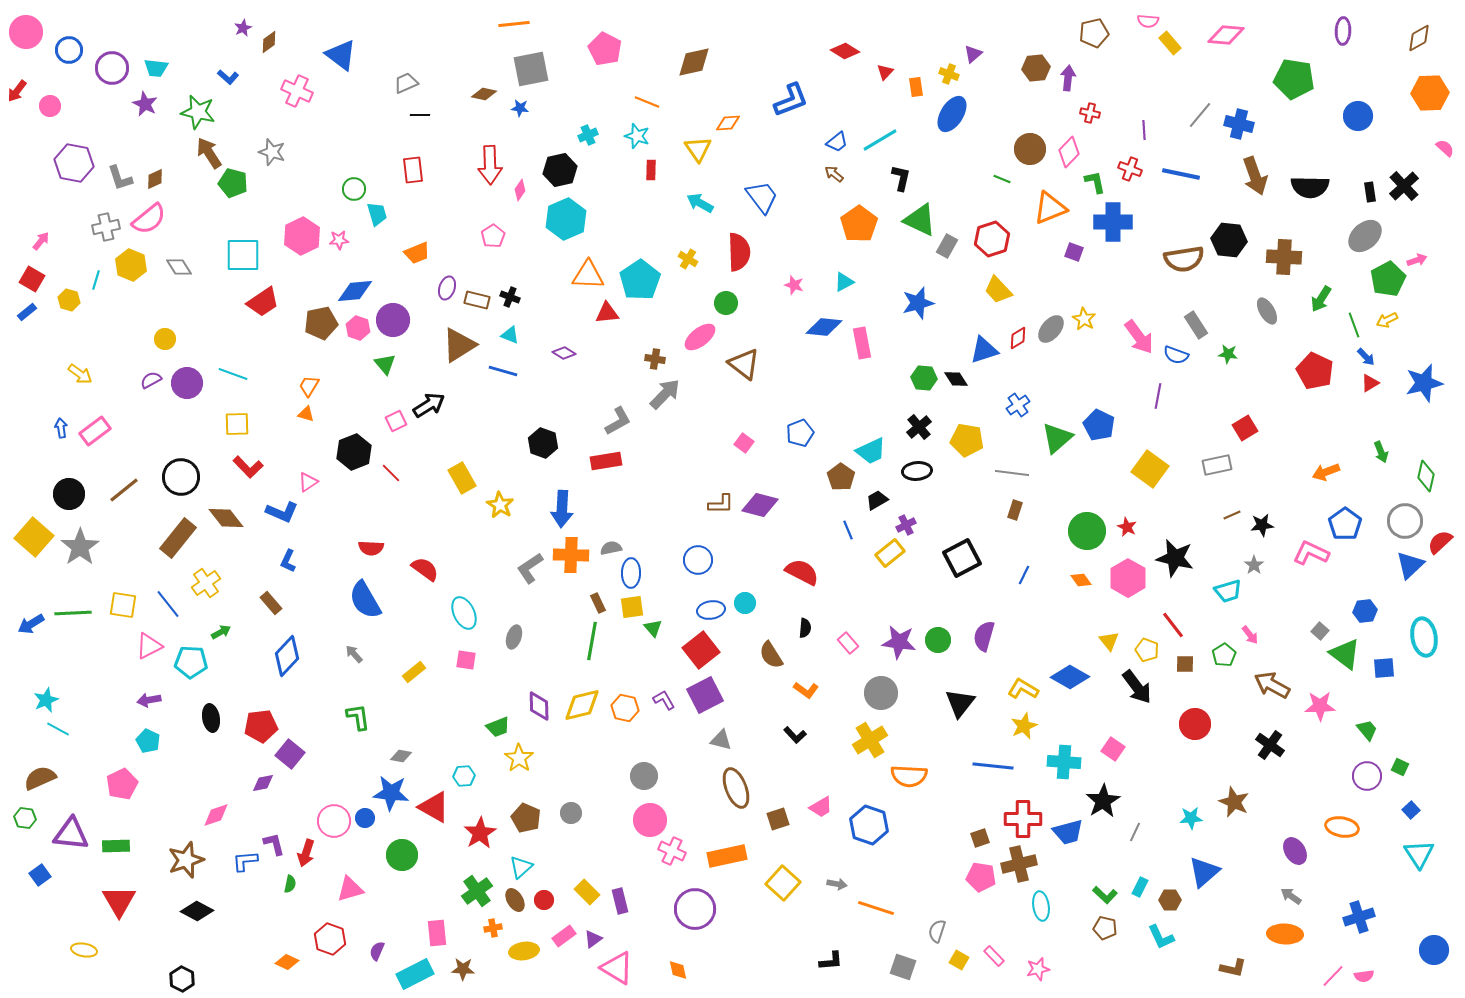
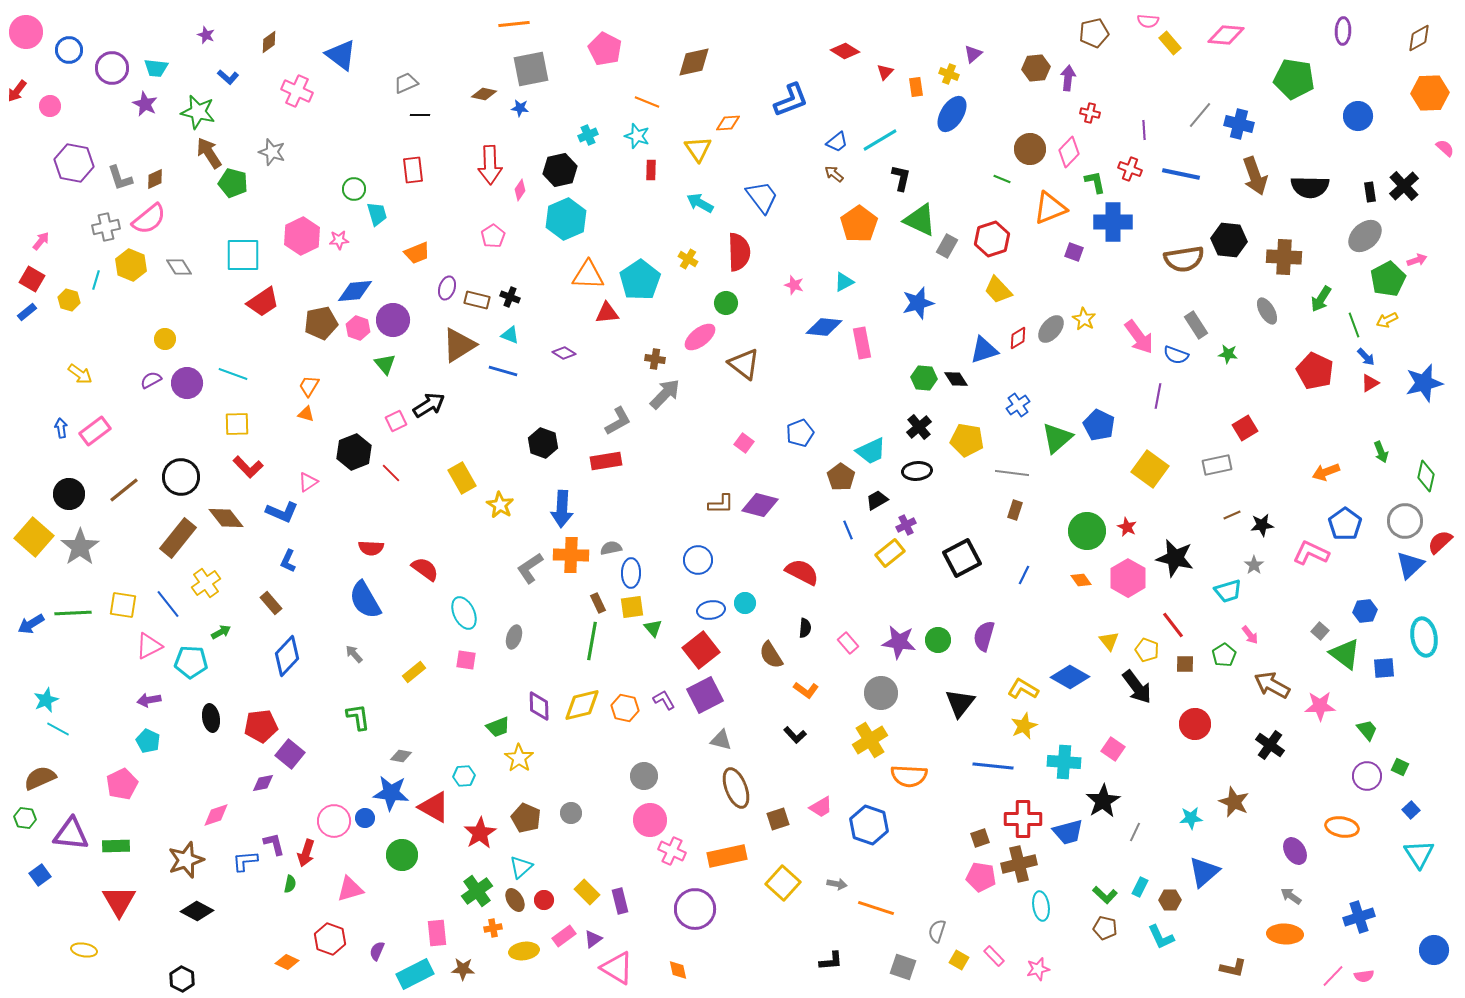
purple star at (243, 28): moved 37 px left, 7 px down; rotated 24 degrees counterclockwise
